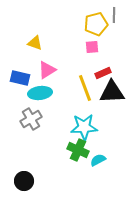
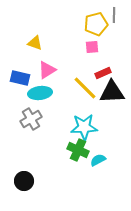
yellow line: rotated 24 degrees counterclockwise
